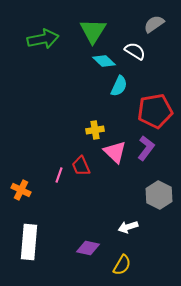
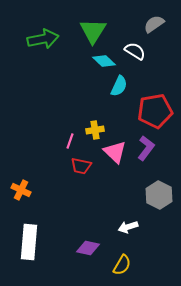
red trapezoid: rotated 55 degrees counterclockwise
pink line: moved 11 px right, 34 px up
